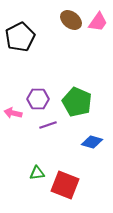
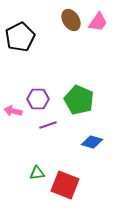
brown ellipse: rotated 20 degrees clockwise
green pentagon: moved 2 px right, 2 px up
pink arrow: moved 2 px up
